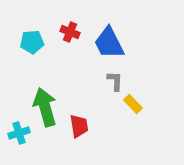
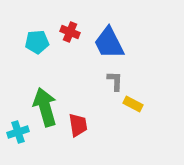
cyan pentagon: moved 5 px right
yellow rectangle: rotated 18 degrees counterclockwise
red trapezoid: moved 1 px left, 1 px up
cyan cross: moved 1 px left, 1 px up
